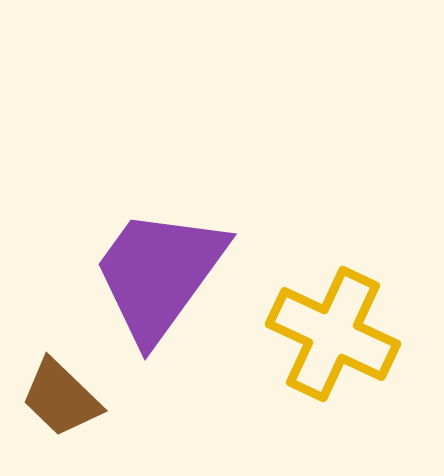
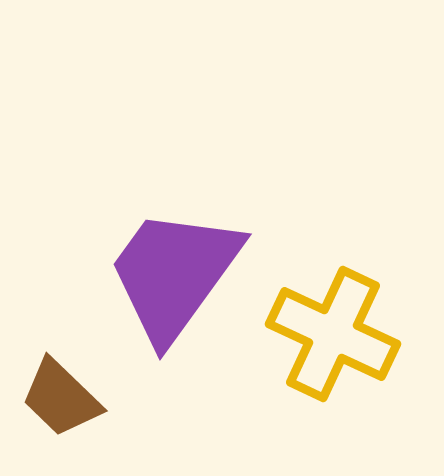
purple trapezoid: moved 15 px right
